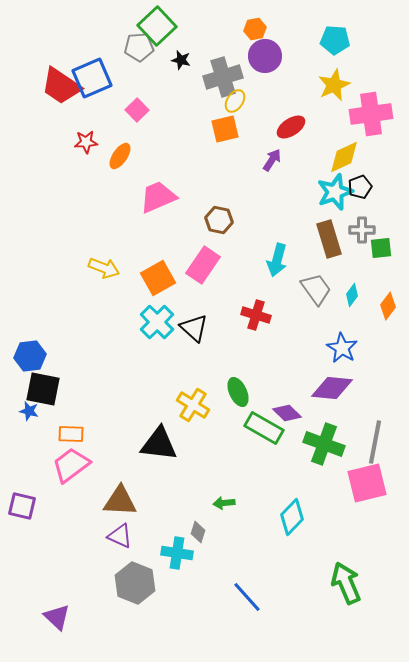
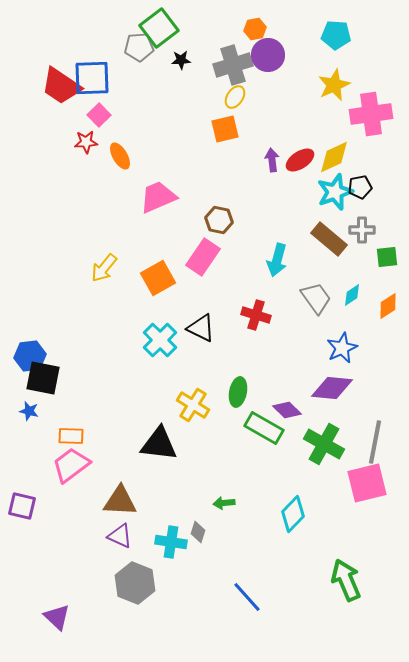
green square at (157, 26): moved 2 px right, 2 px down; rotated 6 degrees clockwise
cyan pentagon at (335, 40): moved 1 px right, 5 px up
purple circle at (265, 56): moved 3 px right, 1 px up
black star at (181, 60): rotated 18 degrees counterclockwise
gray cross at (223, 77): moved 10 px right, 12 px up
blue square at (92, 78): rotated 21 degrees clockwise
yellow ellipse at (235, 101): moved 4 px up
pink square at (137, 110): moved 38 px left, 5 px down
red ellipse at (291, 127): moved 9 px right, 33 px down
orange ellipse at (120, 156): rotated 64 degrees counterclockwise
yellow diamond at (344, 157): moved 10 px left
purple arrow at (272, 160): rotated 40 degrees counterclockwise
black pentagon at (360, 187): rotated 10 degrees clockwise
brown rectangle at (329, 239): rotated 33 degrees counterclockwise
green square at (381, 248): moved 6 px right, 9 px down
pink rectangle at (203, 265): moved 8 px up
yellow arrow at (104, 268): rotated 108 degrees clockwise
gray trapezoid at (316, 289): moved 9 px down
cyan diamond at (352, 295): rotated 20 degrees clockwise
orange diamond at (388, 306): rotated 20 degrees clockwise
cyan cross at (157, 322): moved 3 px right, 18 px down
black triangle at (194, 328): moved 7 px right; rotated 16 degrees counterclockwise
blue star at (342, 348): rotated 16 degrees clockwise
black square at (43, 389): moved 11 px up
green ellipse at (238, 392): rotated 36 degrees clockwise
purple diamond at (287, 413): moved 3 px up
orange rectangle at (71, 434): moved 2 px down
green cross at (324, 444): rotated 9 degrees clockwise
cyan diamond at (292, 517): moved 1 px right, 3 px up
cyan cross at (177, 553): moved 6 px left, 11 px up
green arrow at (346, 583): moved 3 px up
